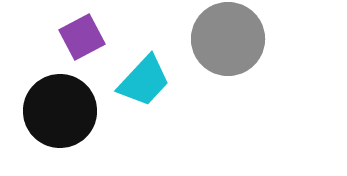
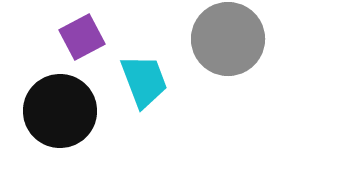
cyan trapezoid: rotated 64 degrees counterclockwise
